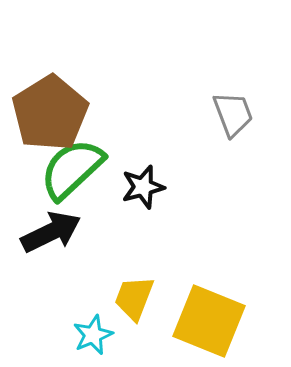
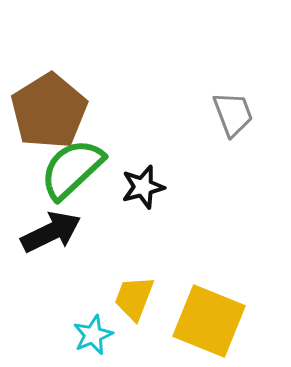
brown pentagon: moved 1 px left, 2 px up
